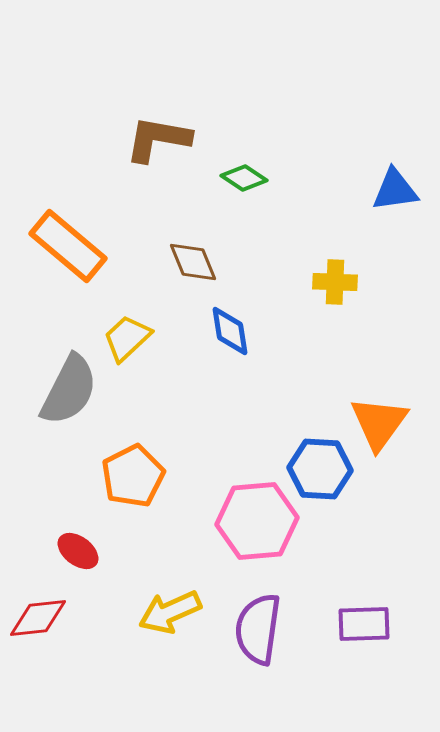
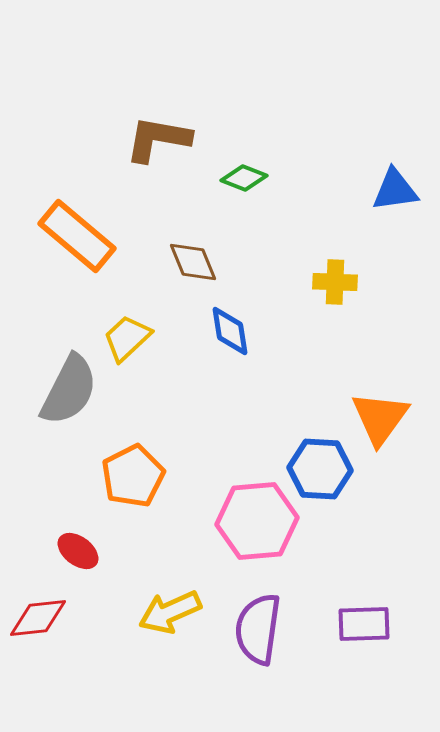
green diamond: rotated 12 degrees counterclockwise
orange rectangle: moved 9 px right, 10 px up
orange triangle: moved 1 px right, 5 px up
